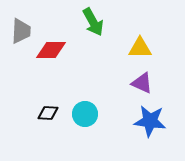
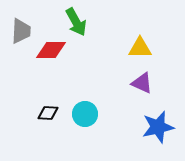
green arrow: moved 17 px left
blue star: moved 8 px right, 6 px down; rotated 20 degrees counterclockwise
